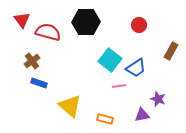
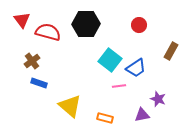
black hexagon: moved 2 px down
orange rectangle: moved 1 px up
